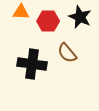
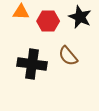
brown semicircle: moved 1 px right, 3 px down
